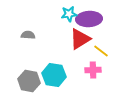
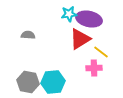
purple ellipse: rotated 15 degrees clockwise
yellow line: moved 1 px down
pink cross: moved 1 px right, 2 px up
cyan hexagon: moved 1 px left, 7 px down; rotated 15 degrees counterclockwise
gray hexagon: moved 1 px left, 1 px down
